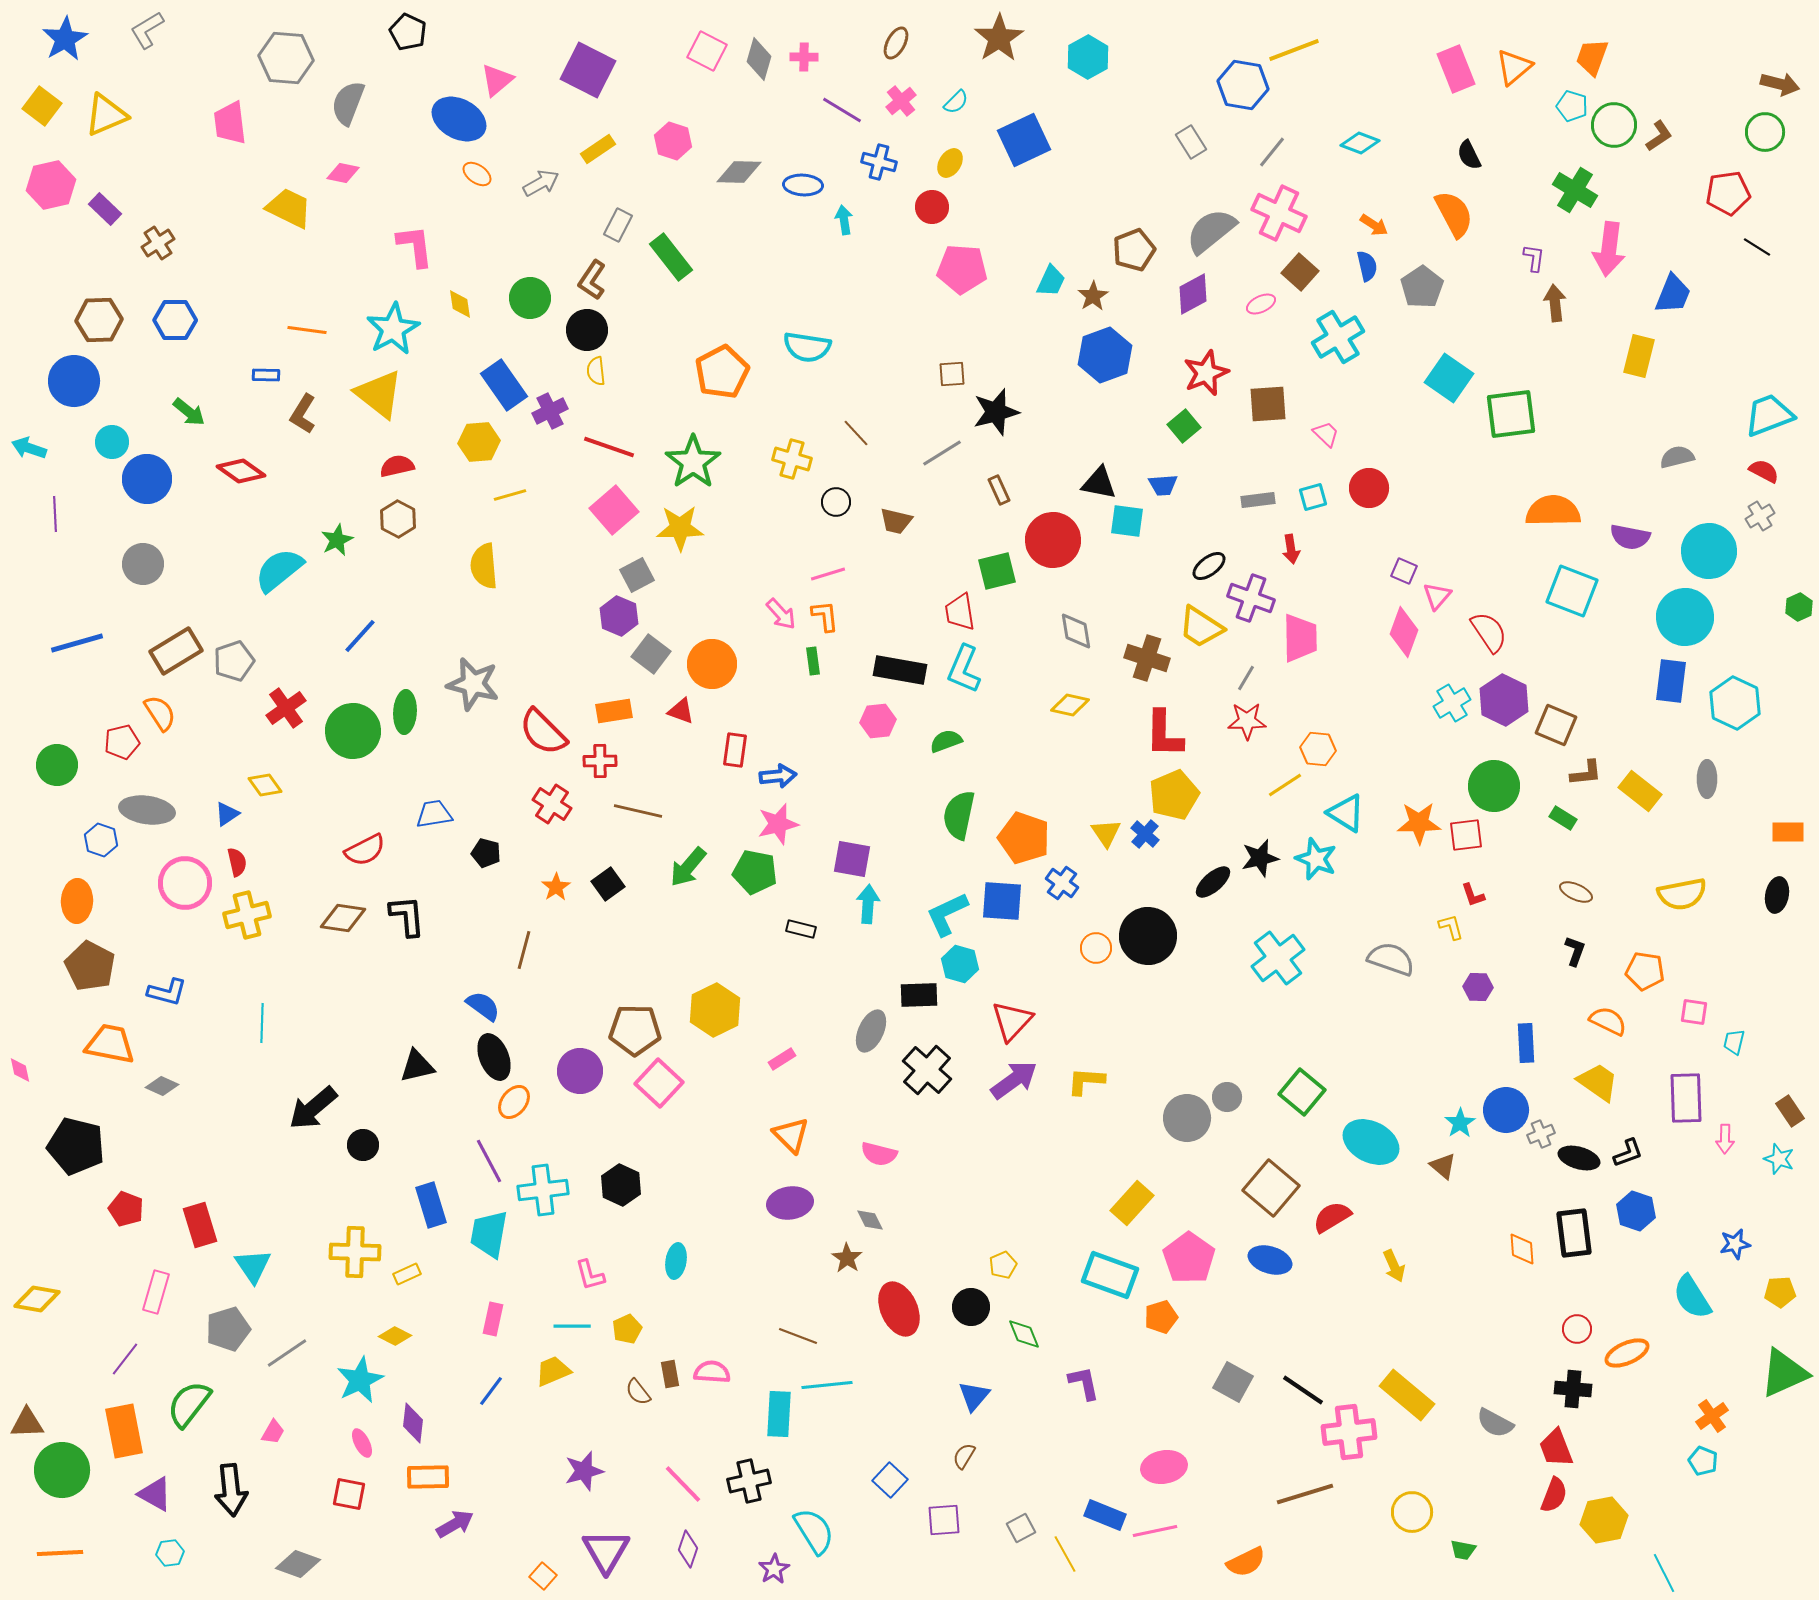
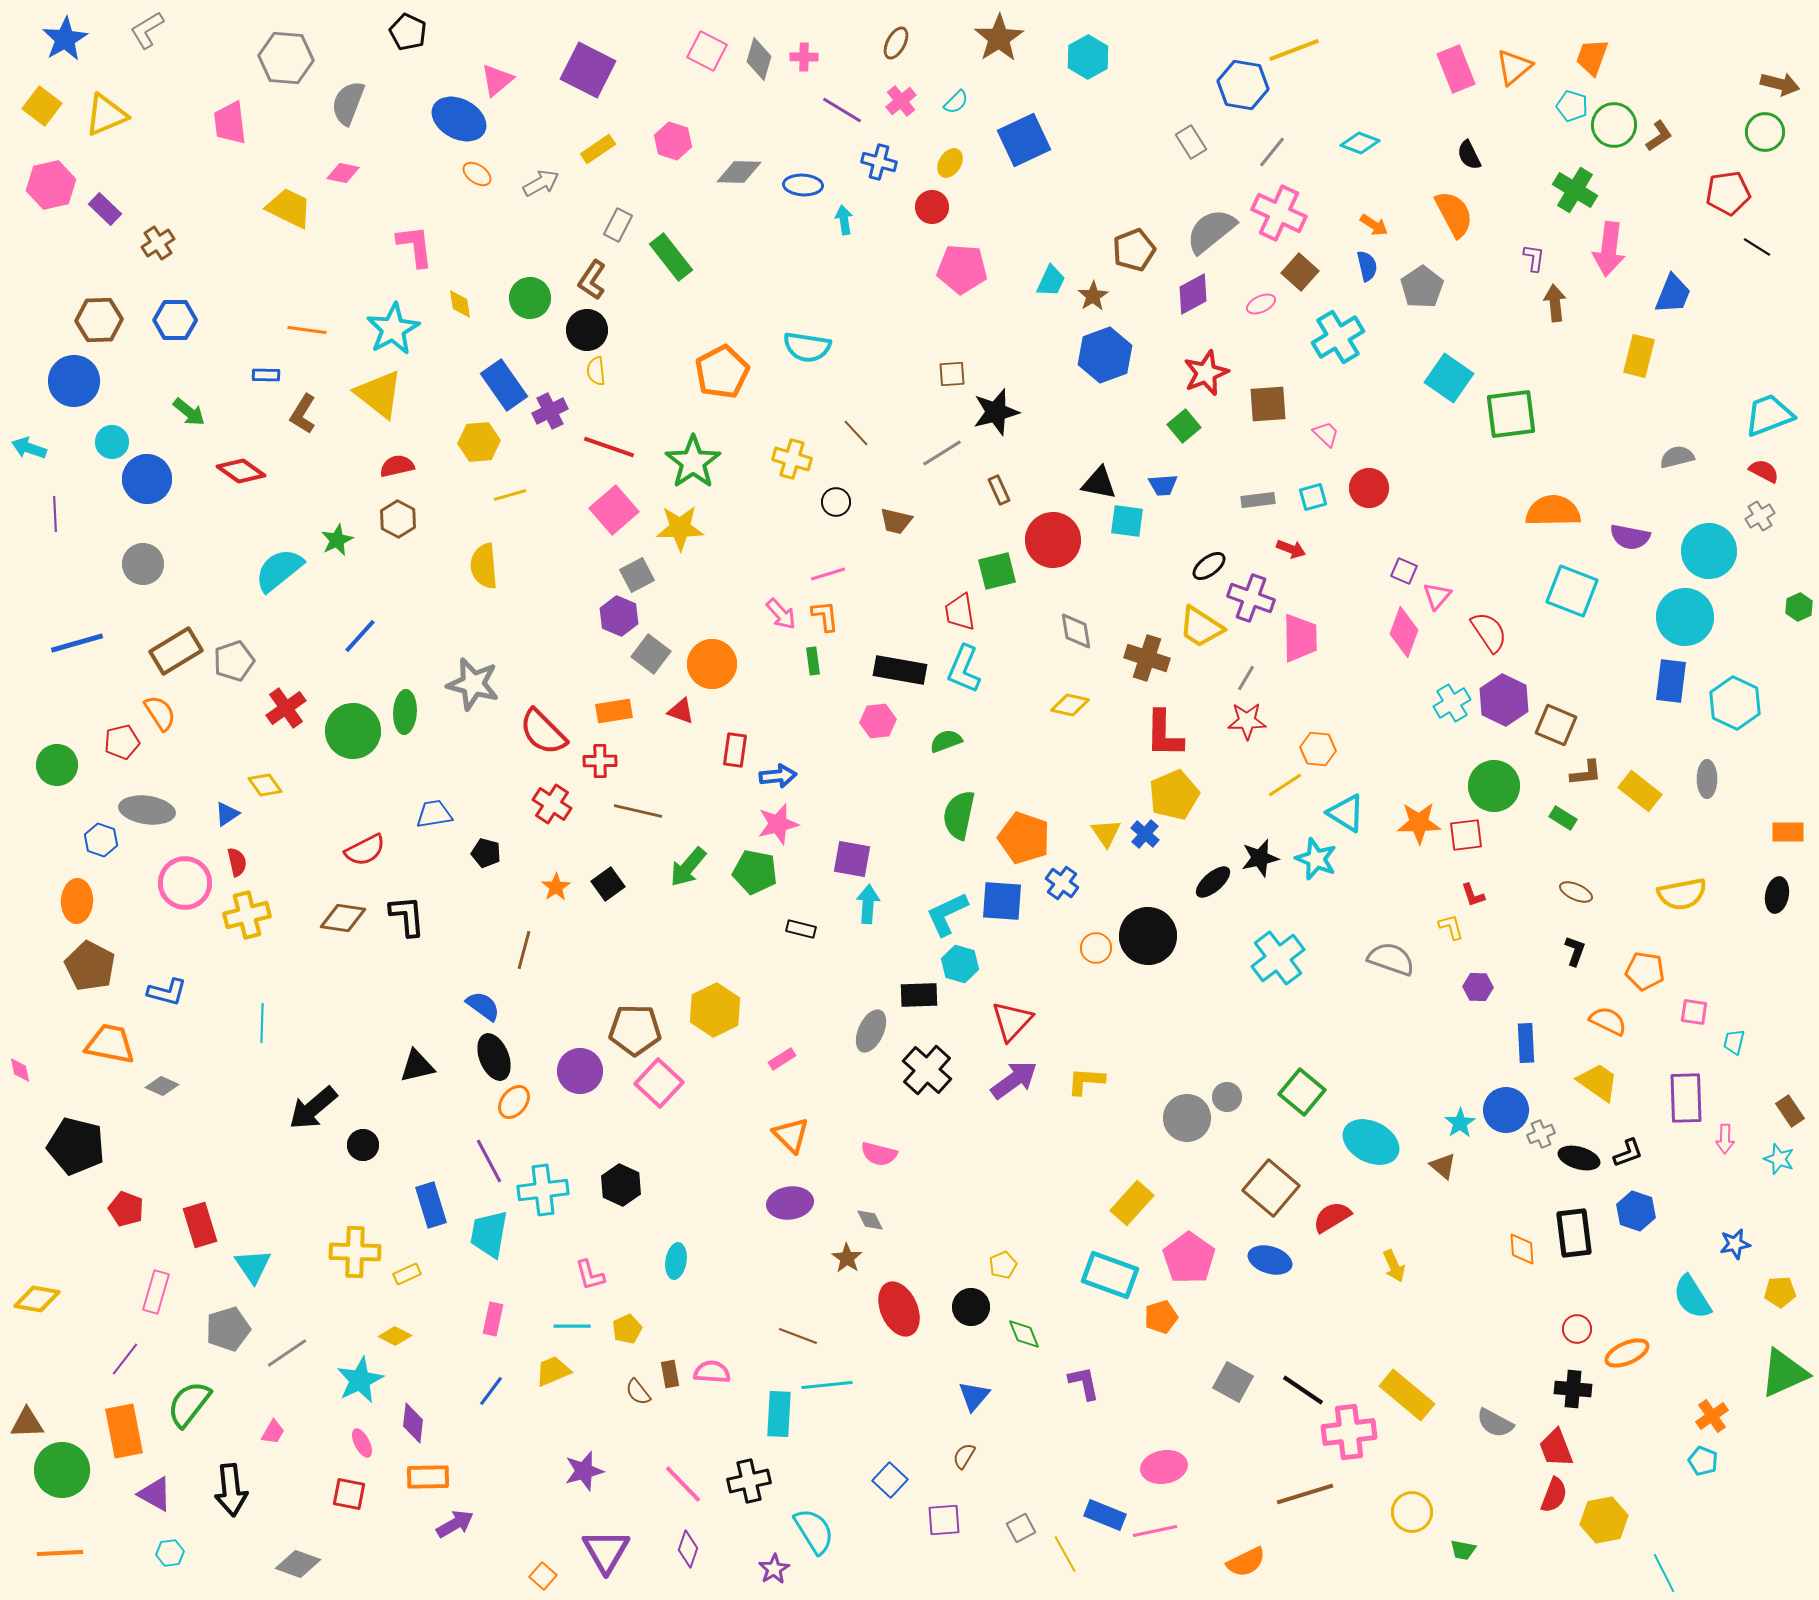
red arrow at (1291, 549): rotated 60 degrees counterclockwise
